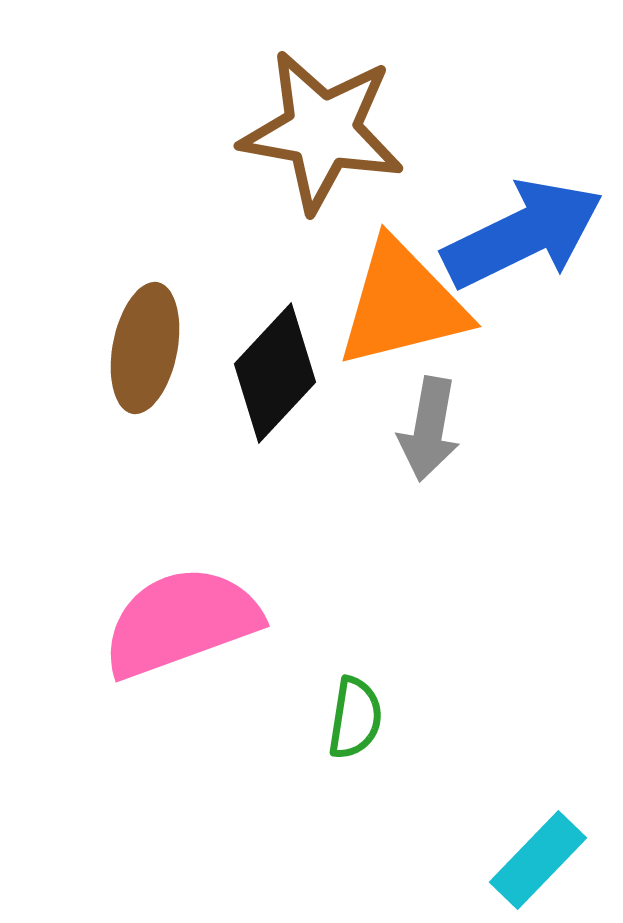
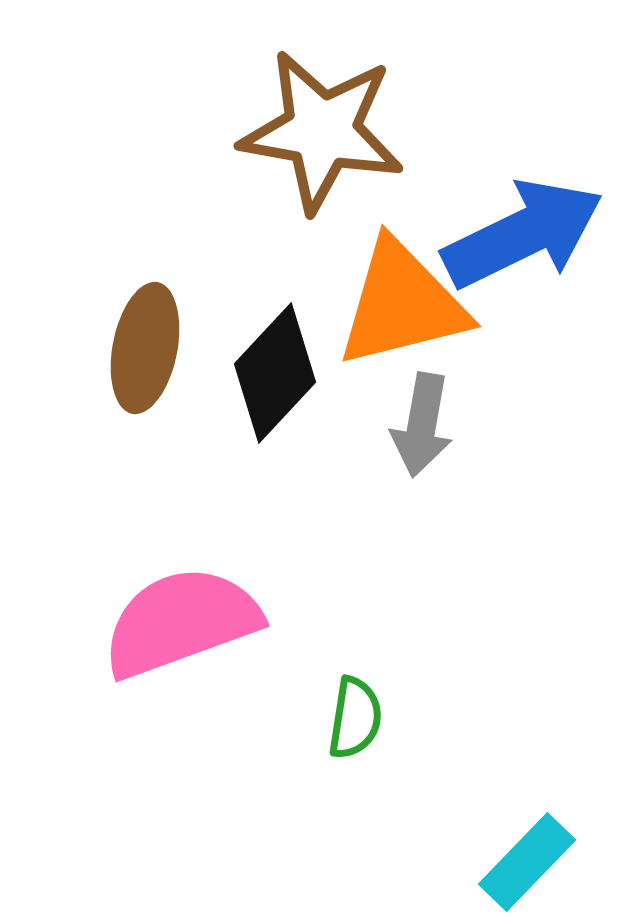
gray arrow: moved 7 px left, 4 px up
cyan rectangle: moved 11 px left, 2 px down
